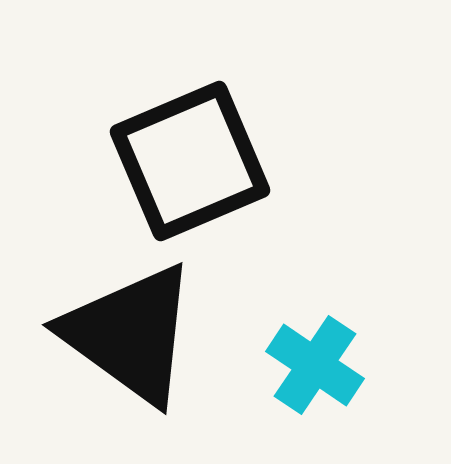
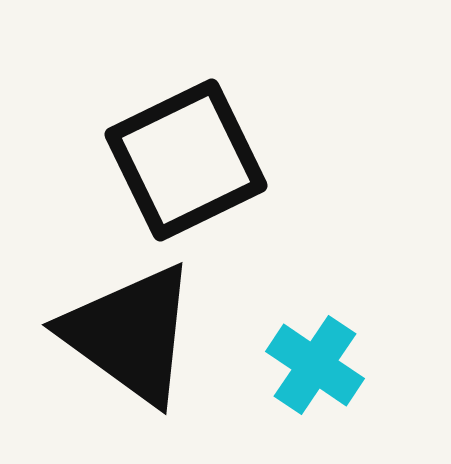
black square: moved 4 px left, 1 px up; rotated 3 degrees counterclockwise
